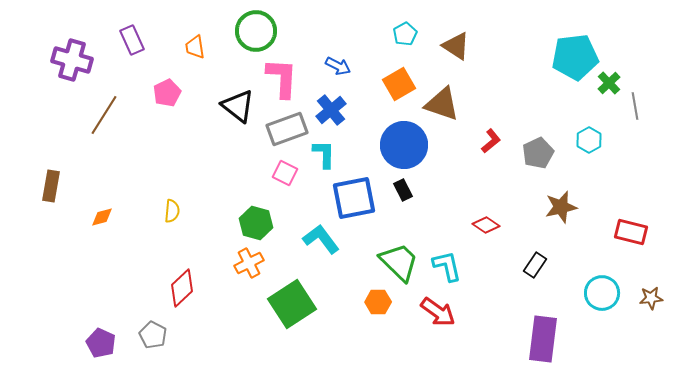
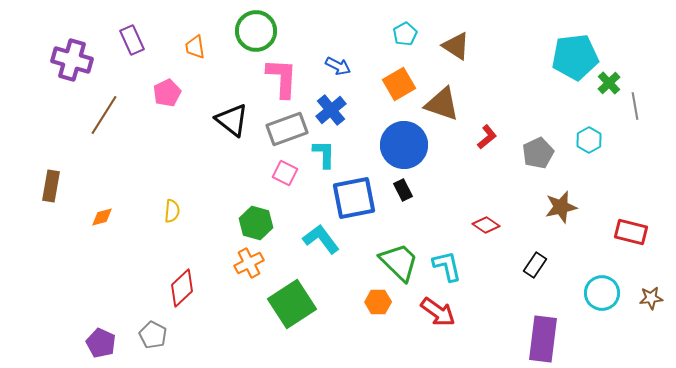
black triangle at (238, 106): moved 6 px left, 14 px down
red L-shape at (491, 141): moved 4 px left, 4 px up
